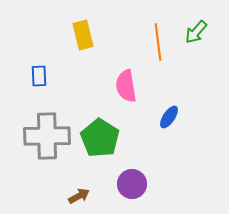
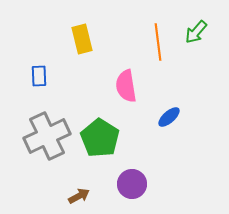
yellow rectangle: moved 1 px left, 4 px down
blue ellipse: rotated 15 degrees clockwise
gray cross: rotated 24 degrees counterclockwise
